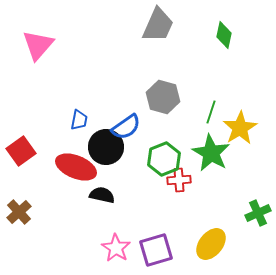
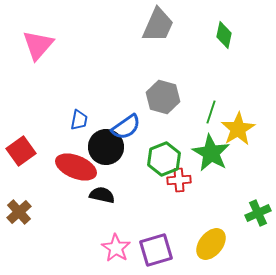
yellow star: moved 2 px left, 1 px down
